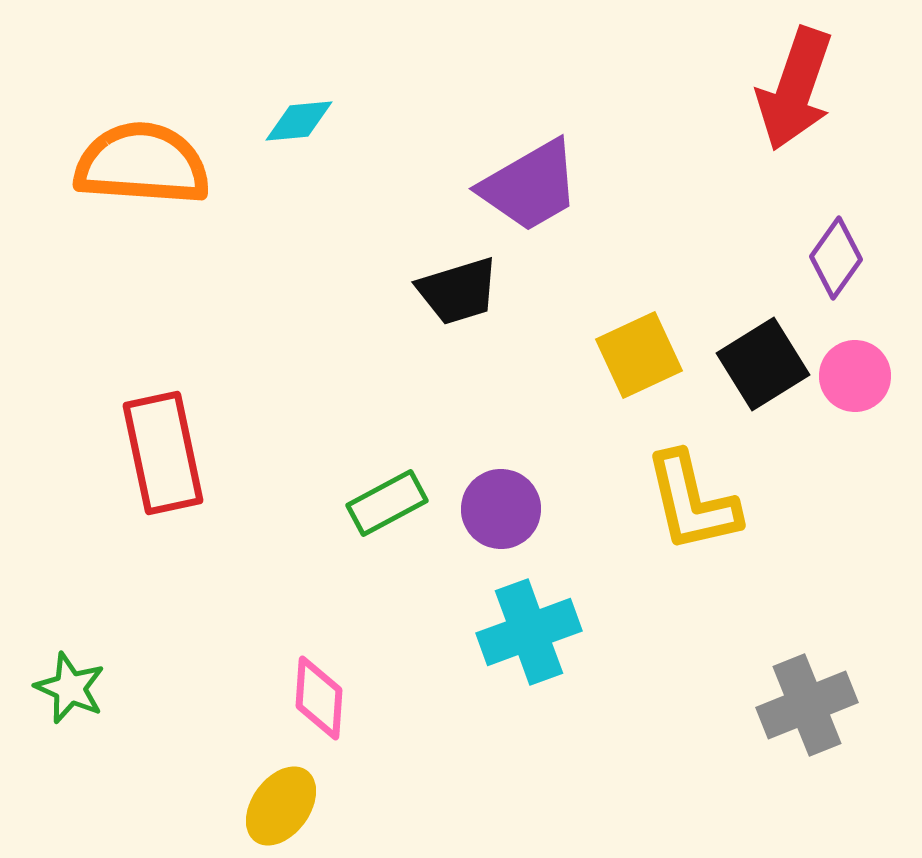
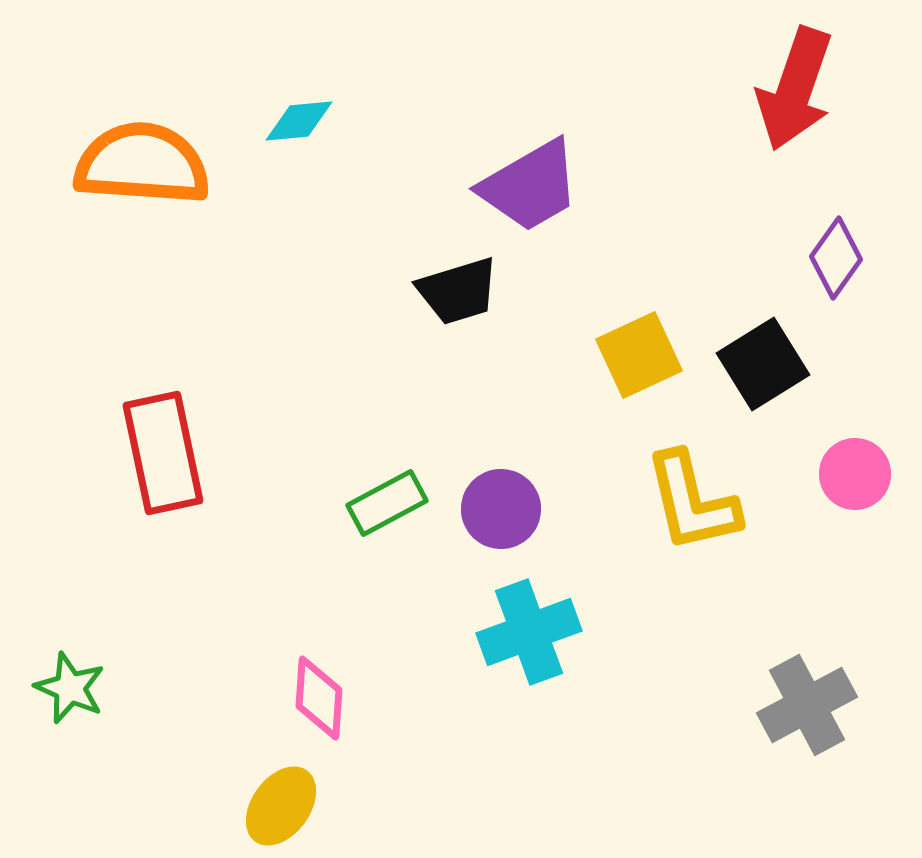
pink circle: moved 98 px down
gray cross: rotated 6 degrees counterclockwise
